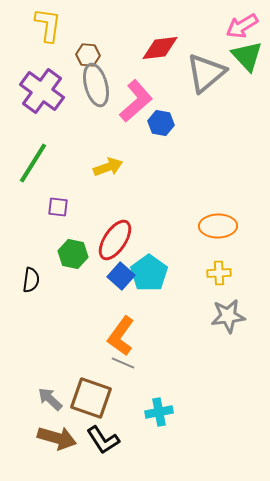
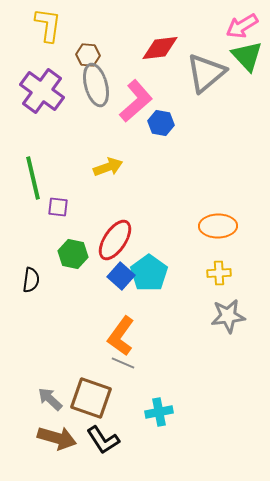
green line: moved 15 px down; rotated 45 degrees counterclockwise
